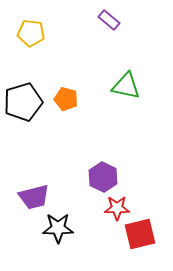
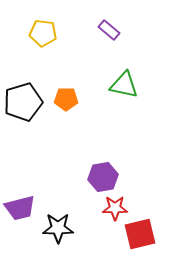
purple rectangle: moved 10 px down
yellow pentagon: moved 12 px right
green triangle: moved 2 px left, 1 px up
orange pentagon: rotated 15 degrees counterclockwise
purple hexagon: rotated 24 degrees clockwise
purple trapezoid: moved 14 px left, 11 px down
red star: moved 2 px left
